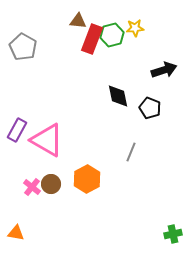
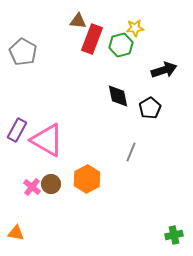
green hexagon: moved 9 px right, 10 px down
gray pentagon: moved 5 px down
black pentagon: rotated 20 degrees clockwise
green cross: moved 1 px right, 1 px down
